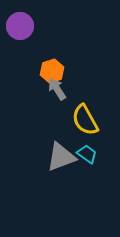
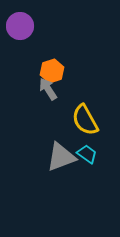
gray arrow: moved 9 px left
